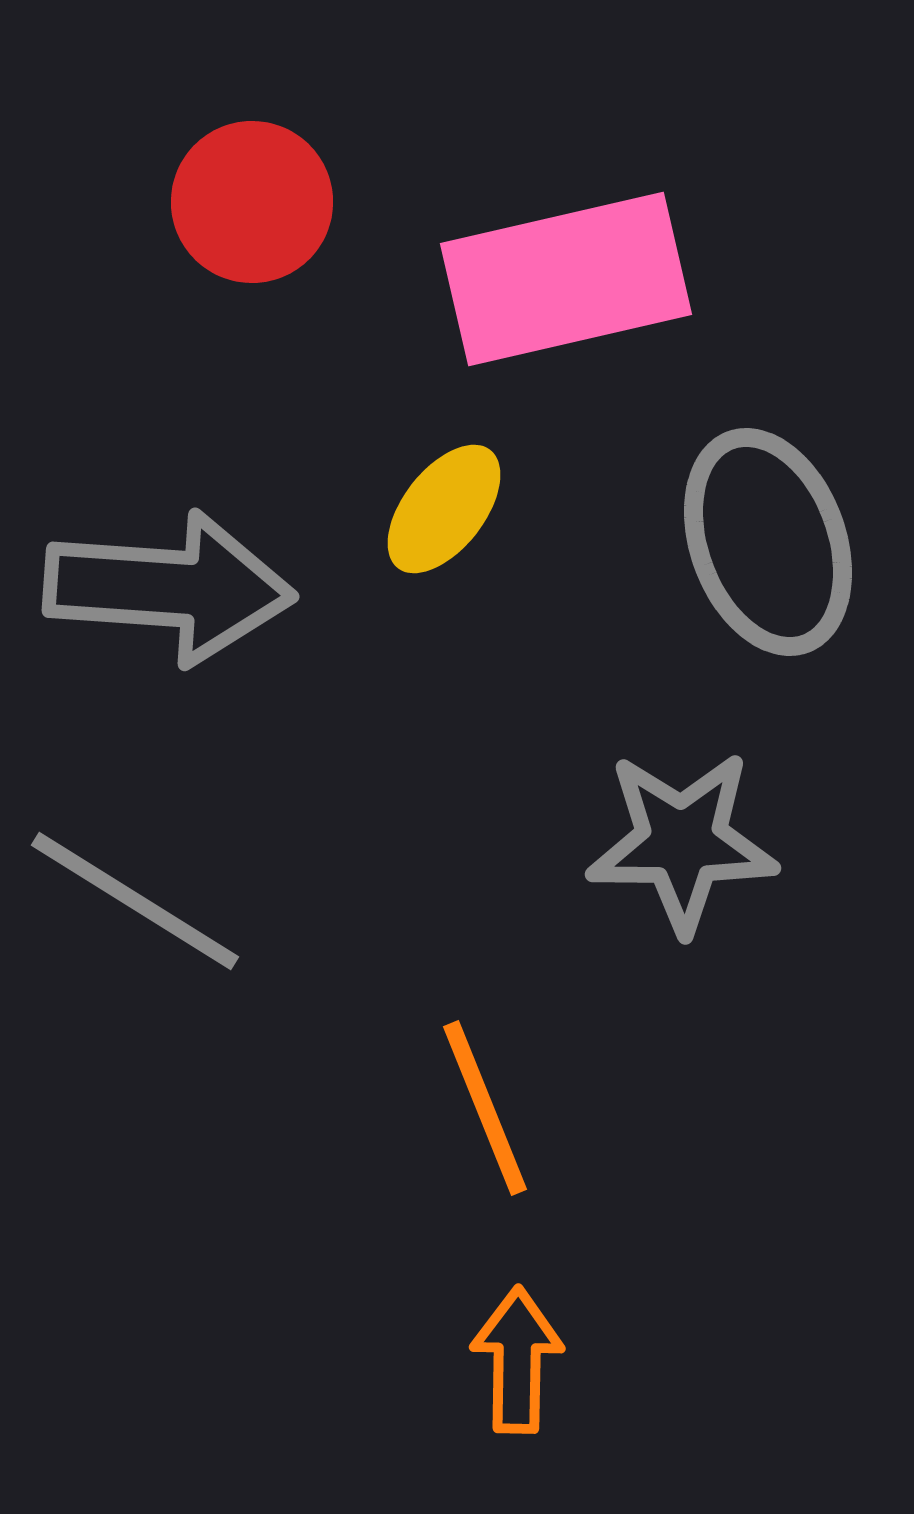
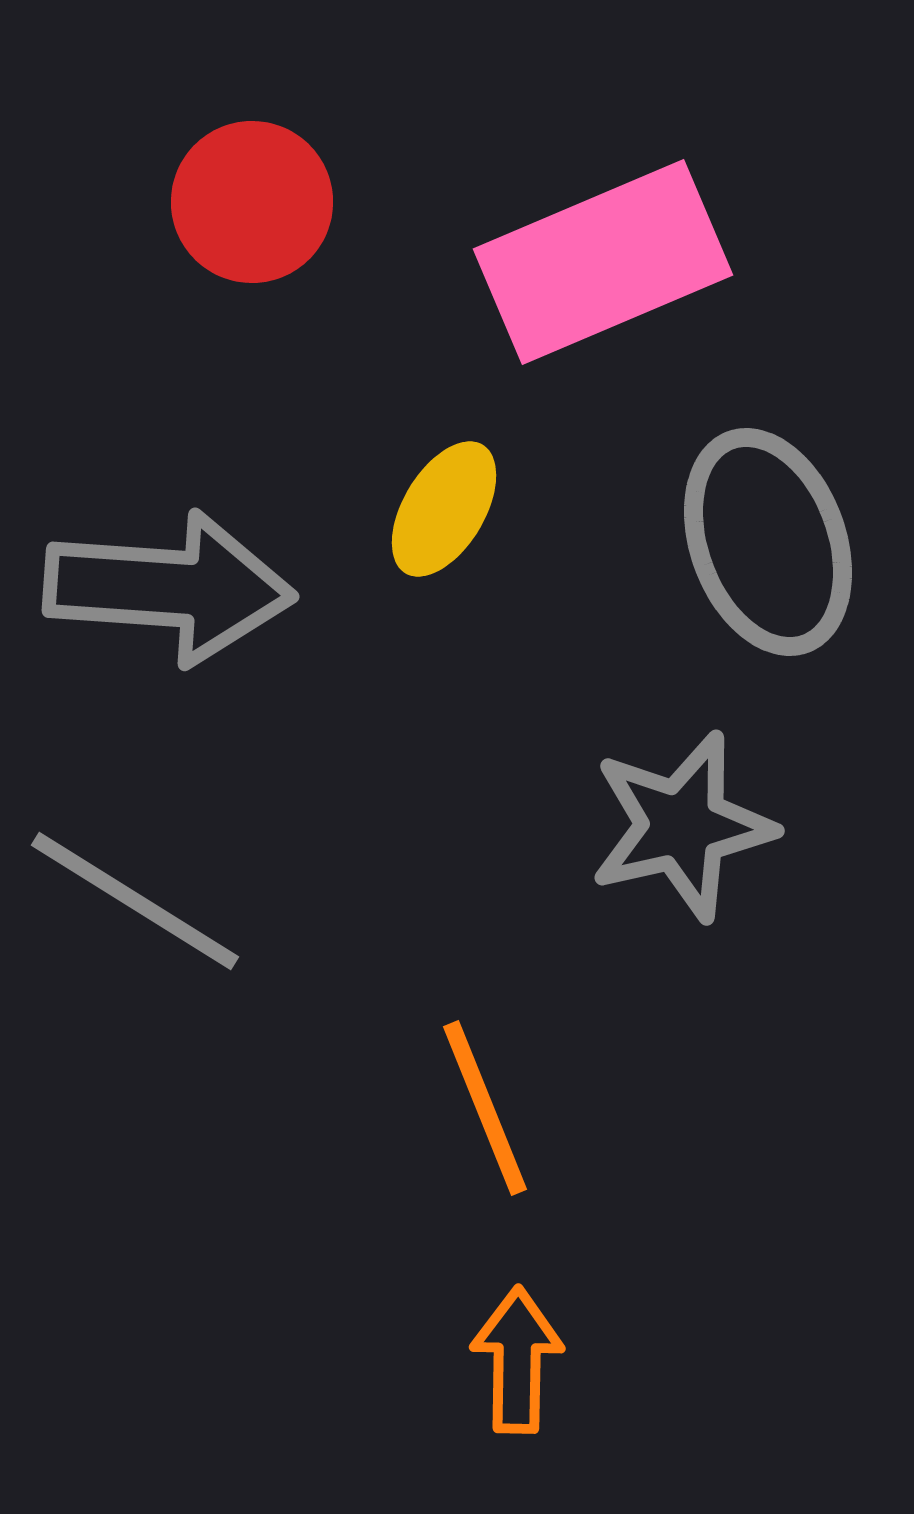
pink rectangle: moved 37 px right, 17 px up; rotated 10 degrees counterclockwise
yellow ellipse: rotated 7 degrees counterclockwise
gray star: moved 16 px up; rotated 13 degrees counterclockwise
